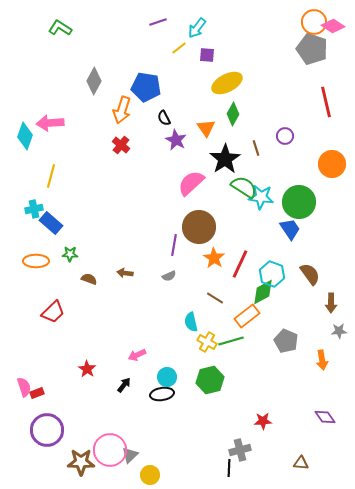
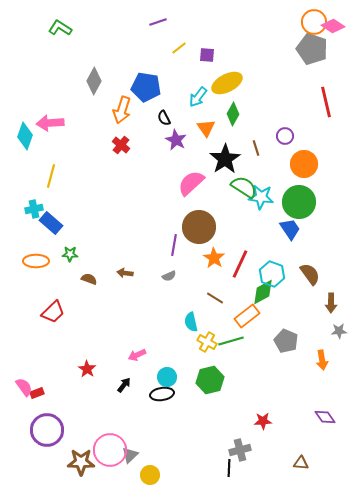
cyan arrow at (197, 28): moved 1 px right, 69 px down
orange circle at (332, 164): moved 28 px left
pink semicircle at (24, 387): rotated 18 degrees counterclockwise
